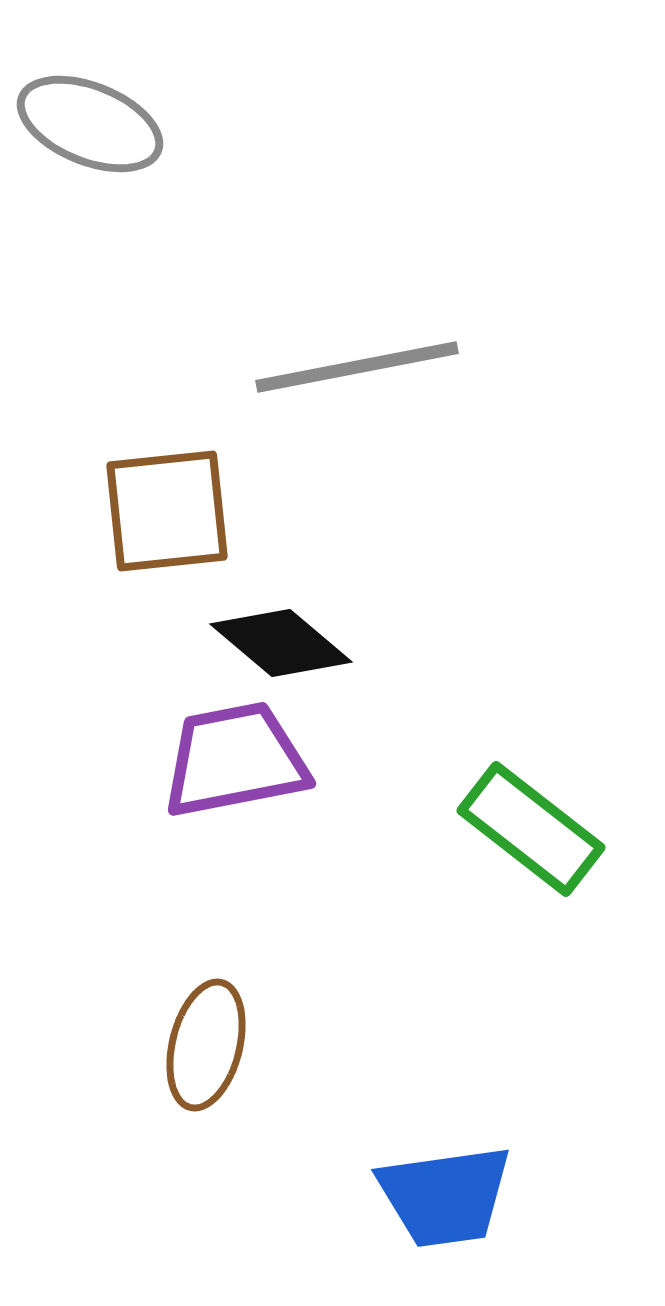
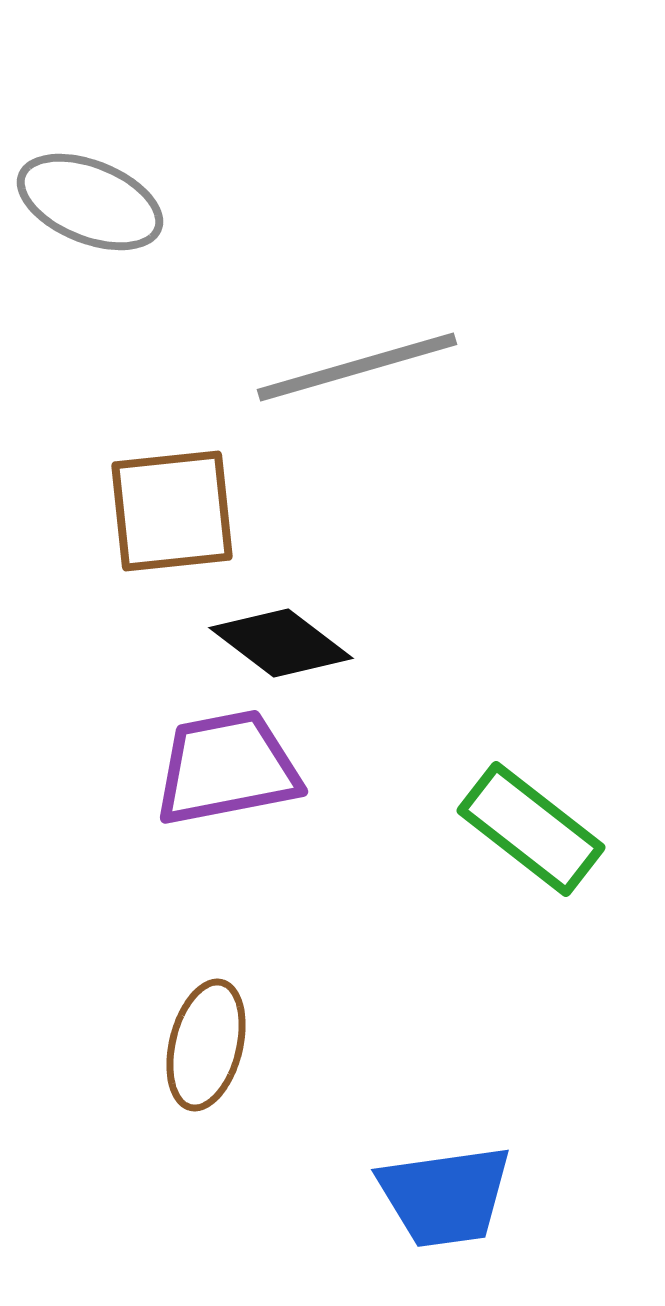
gray ellipse: moved 78 px down
gray line: rotated 5 degrees counterclockwise
brown square: moved 5 px right
black diamond: rotated 3 degrees counterclockwise
purple trapezoid: moved 8 px left, 8 px down
